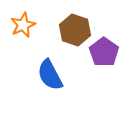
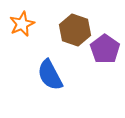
orange star: moved 1 px left, 1 px up
purple pentagon: moved 1 px right, 3 px up
